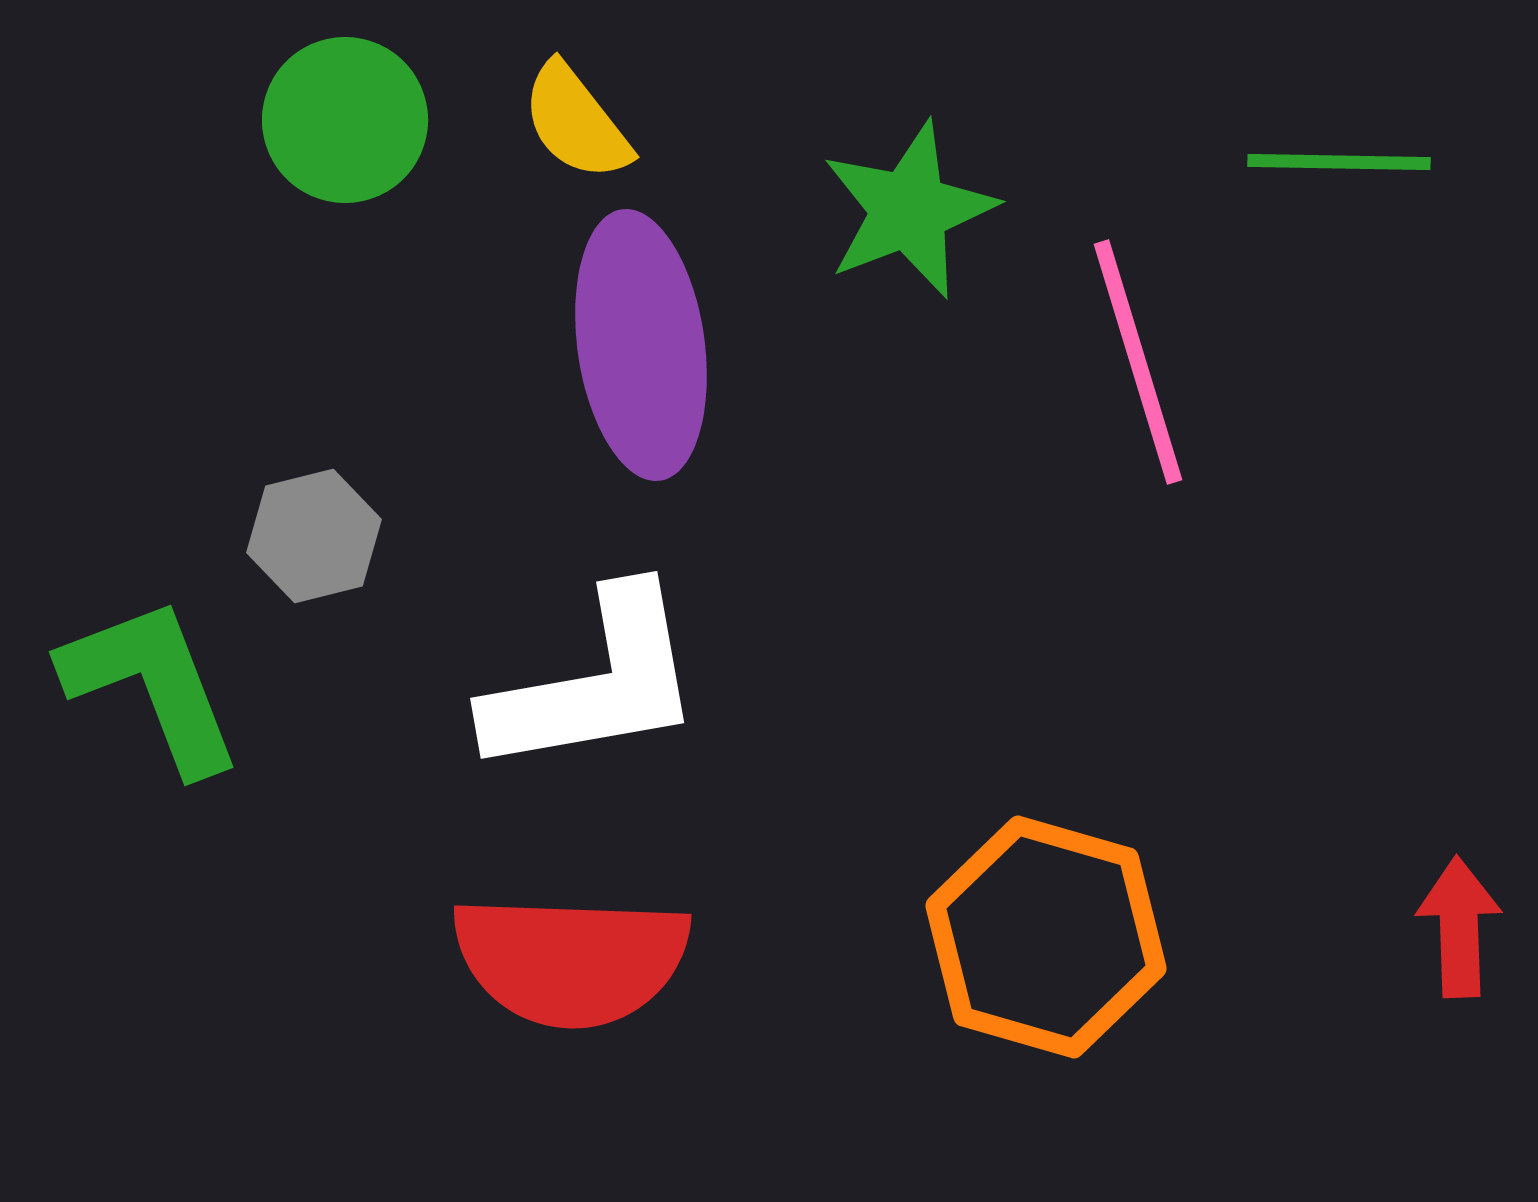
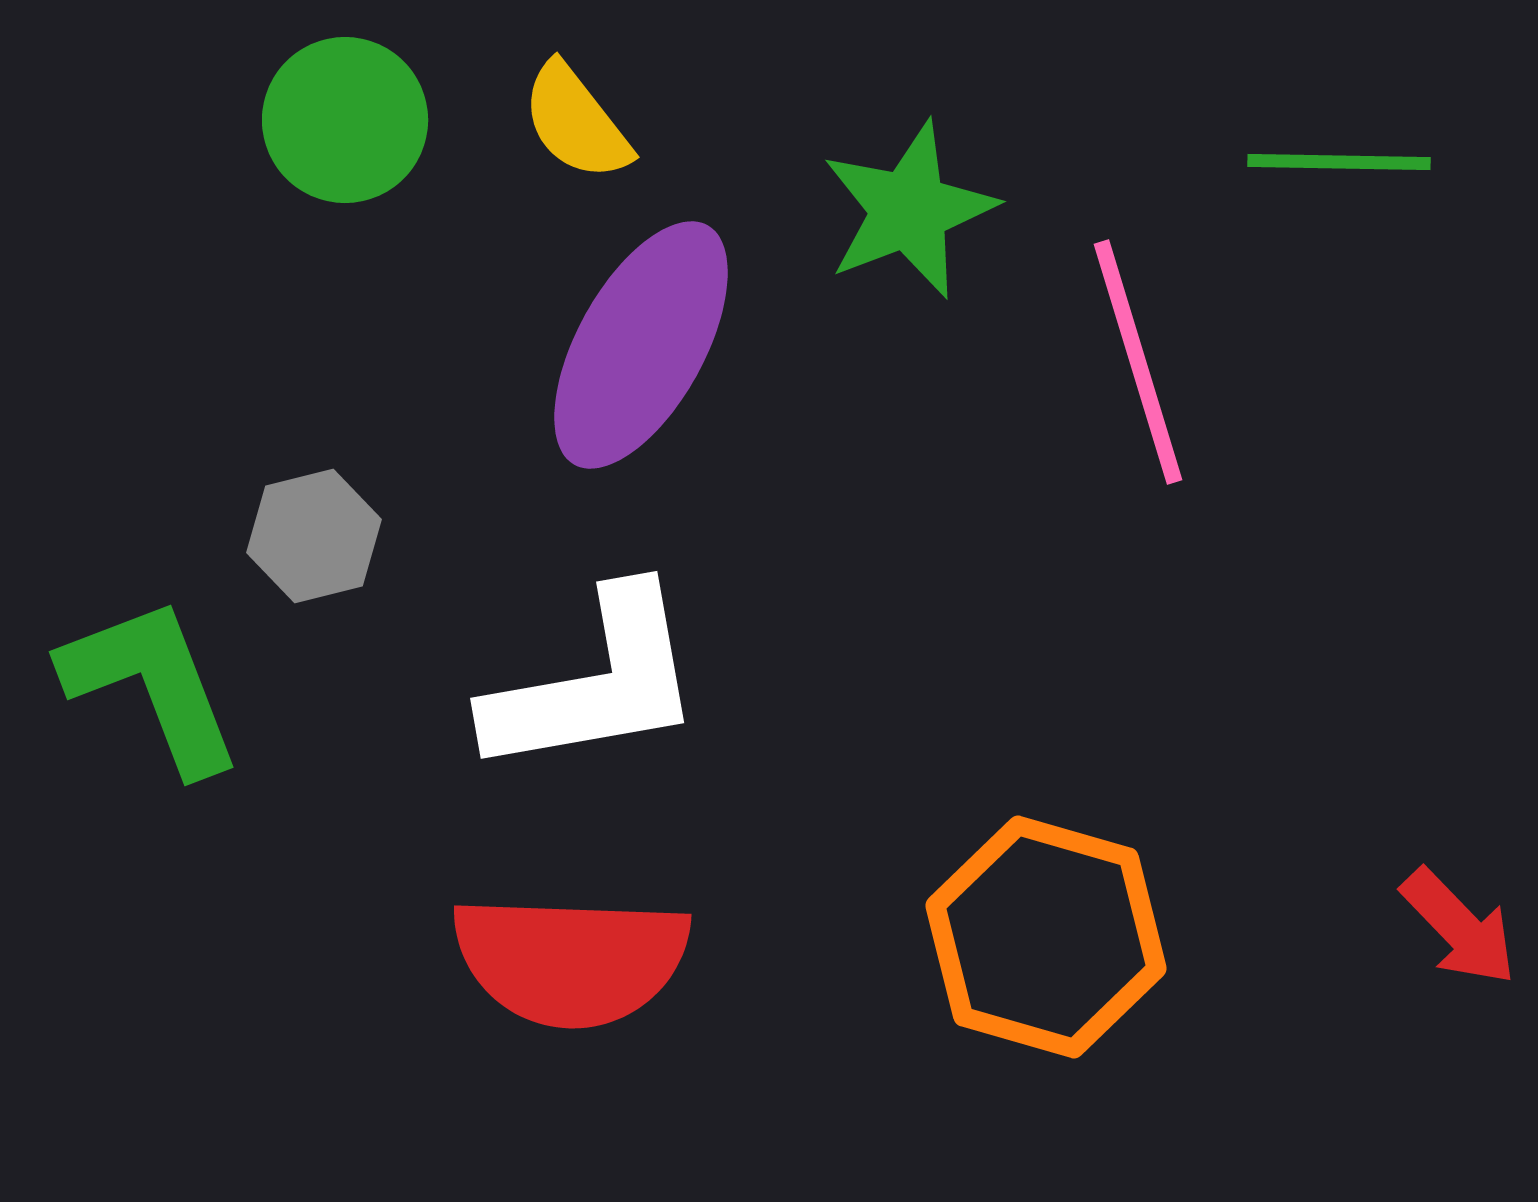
purple ellipse: rotated 37 degrees clockwise
red arrow: rotated 138 degrees clockwise
